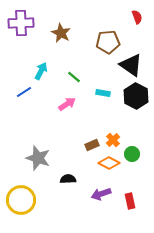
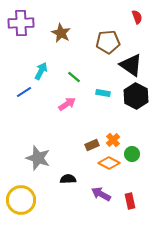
purple arrow: rotated 48 degrees clockwise
